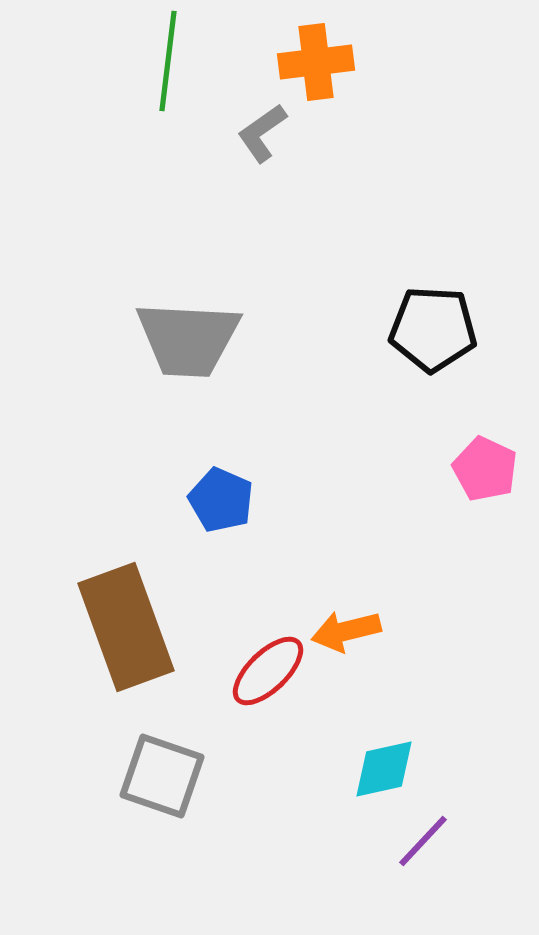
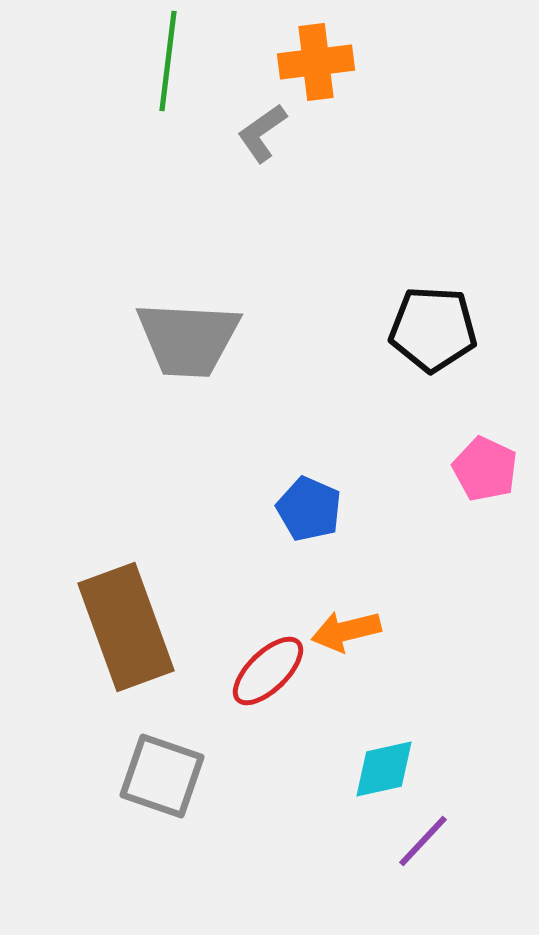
blue pentagon: moved 88 px right, 9 px down
